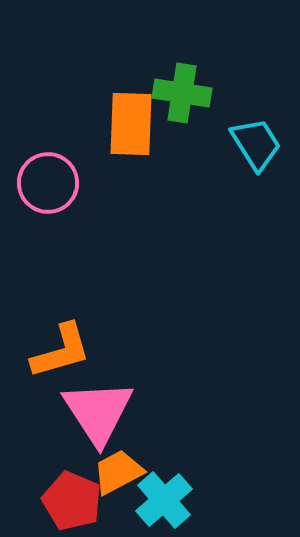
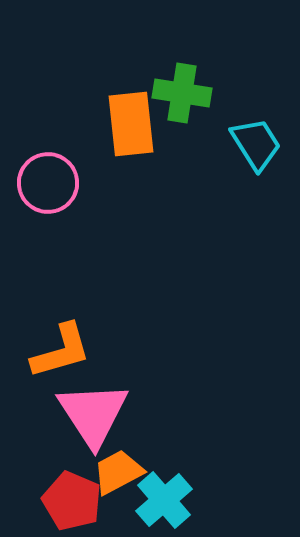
orange rectangle: rotated 8 degrees counterclockwise
pink triangle: moved 5 px left, 2 px down
